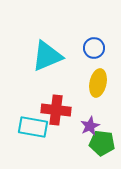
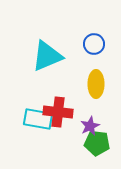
blue circle: moved 4 px up
yellow ellipse: moved 2 px left, 1 px down; rotated 12 degrees counterclockwise
red cross: moved 2 px right, 2 px down
cyan rectangle: moved 5 px right, 8 px up
green pentagon: moved 5 px left
